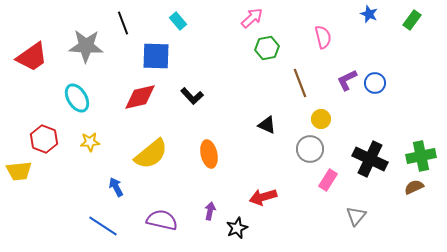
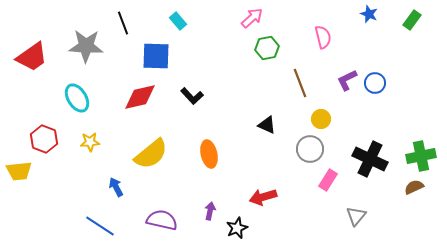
blue line: moved 3 px left
